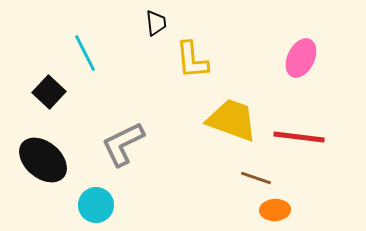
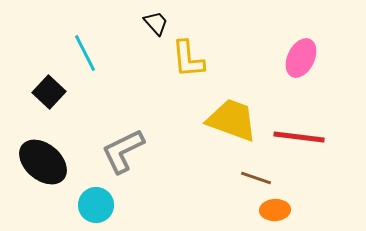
black trapezoid: rotated 36 degrees counterclockwise
yellow L-shape: moved 4 px left, 1 px up
gray L-shape: moved 7 px down
black ellipse: moved 2 px down
